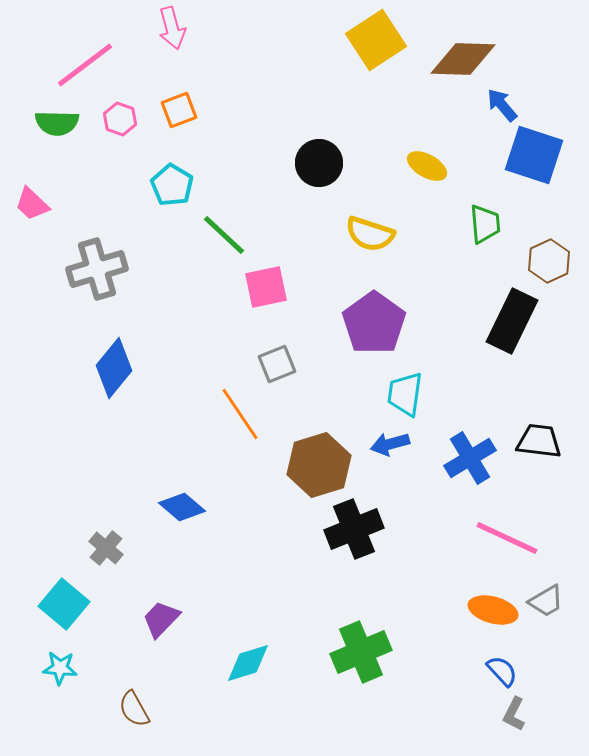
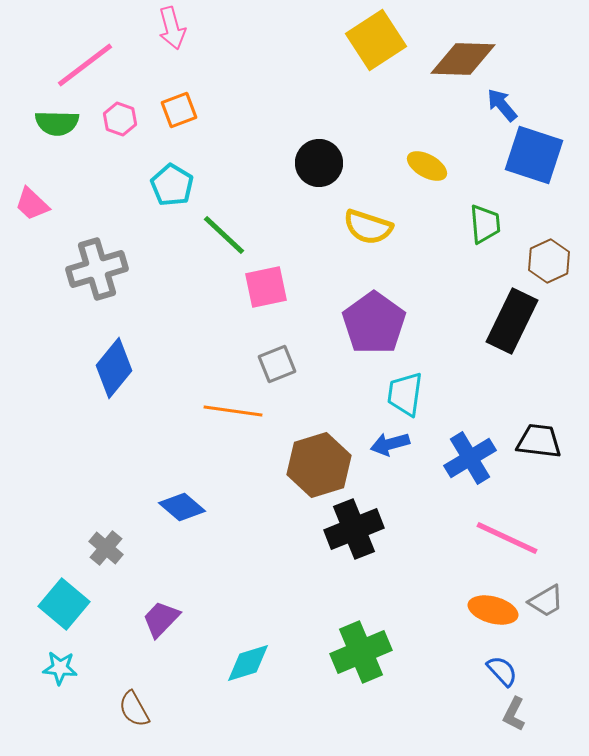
yellow semicircle at (370, 234): moved 2 px left, 7 px up
orange line at (240, 414): moved 7 px left, 3 px up; rotated 48 degrees counterclockwise
